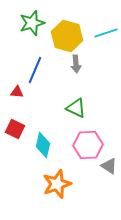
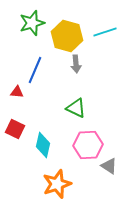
cyan line: moved 1 px left, 1 px up
